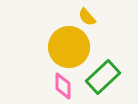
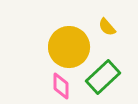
yellow semicircle: moved 20 px right, 10 px down
pink diamond: moved 2 px left
